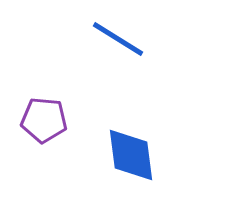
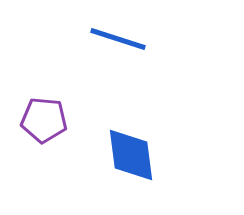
blue line: rotated 14 degrees counterclockwise
